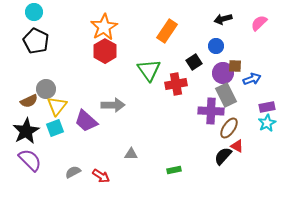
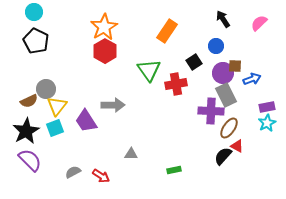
black arrow: rotated 72 degrees clockwise
purple trapezoid: rotated 15 degrees clockwise
